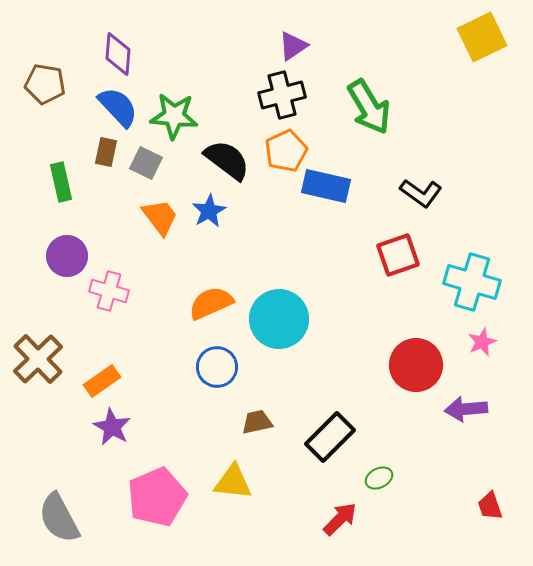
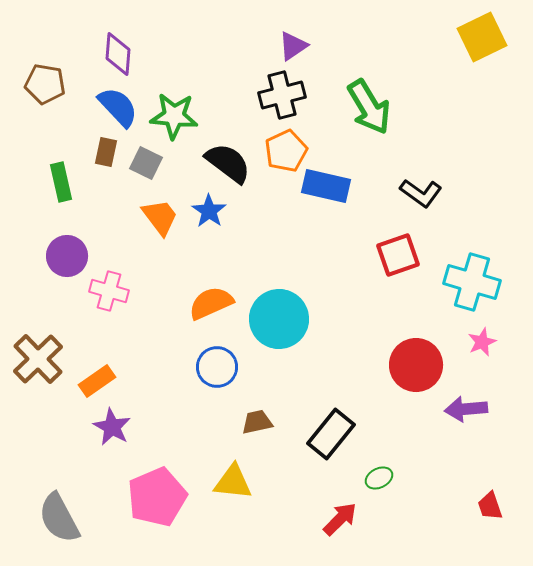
black semicircle: moved 1 px right, 3 px down
blue star: rotated 8 degrees counterclockwise
orange rectangle: moved 5 px left
black rectangle: moved 1 px right, 3 px up; rotated 6 degrees counterclockwise
